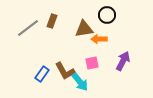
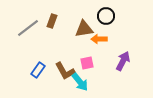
black circle: moved 1 px left, 1 px down
pink square: moved 5 px left
blue rectangle: moved 4 px left, 4 px up
